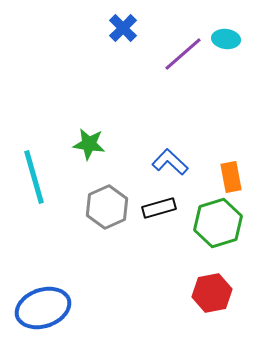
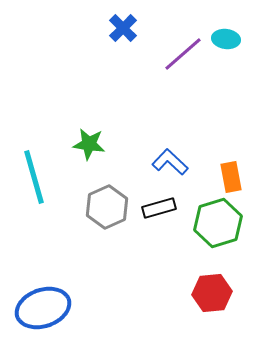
red hexagon: rotated 6 degrees clockwise
